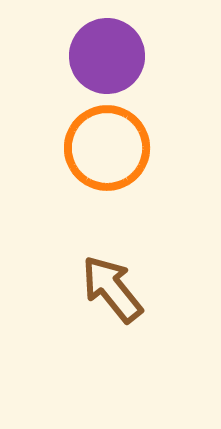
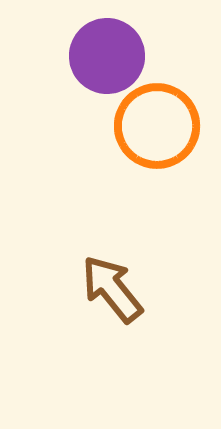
orange circle: moved 50 px right, 22 px up
